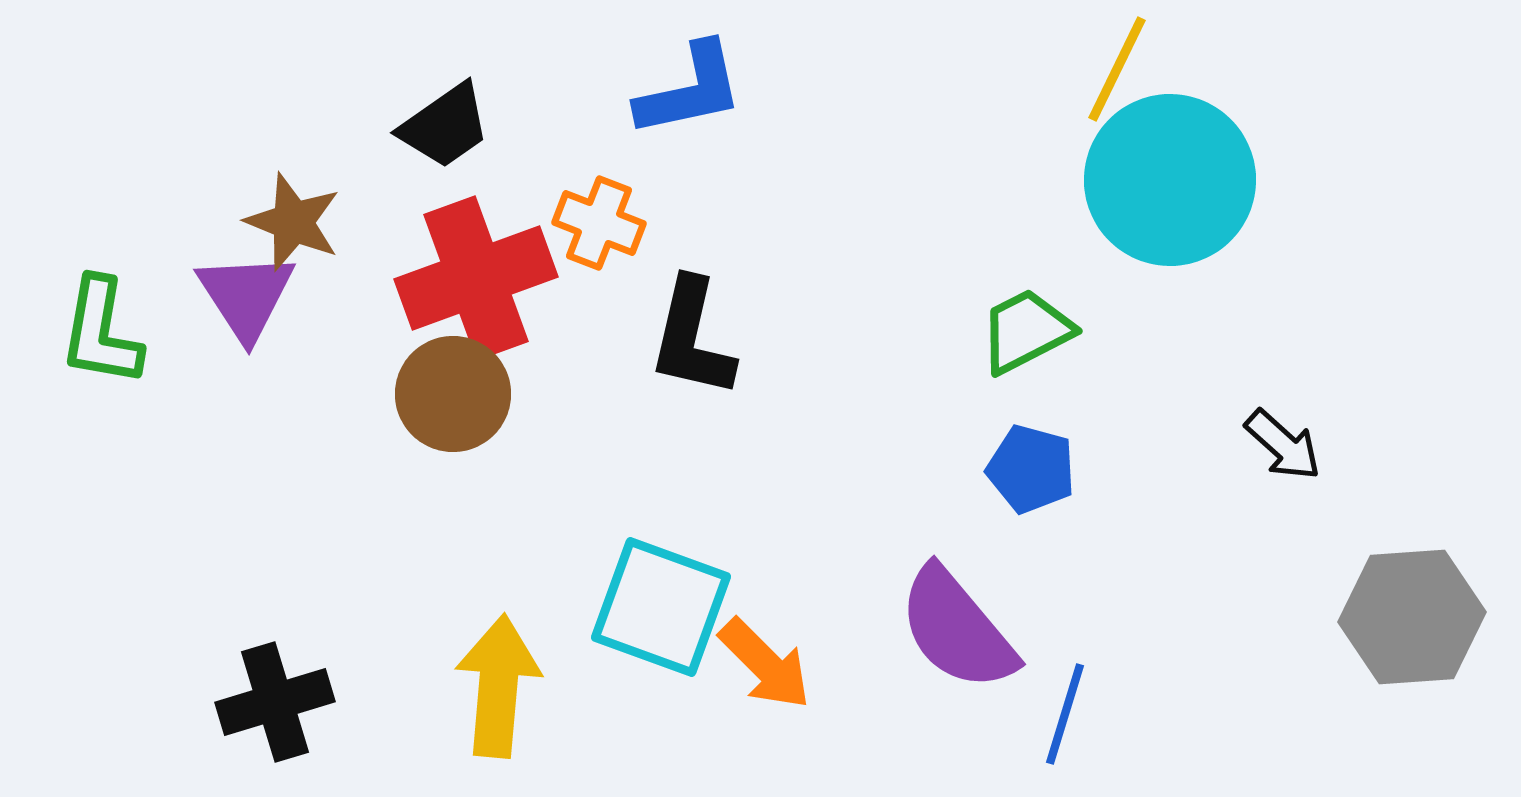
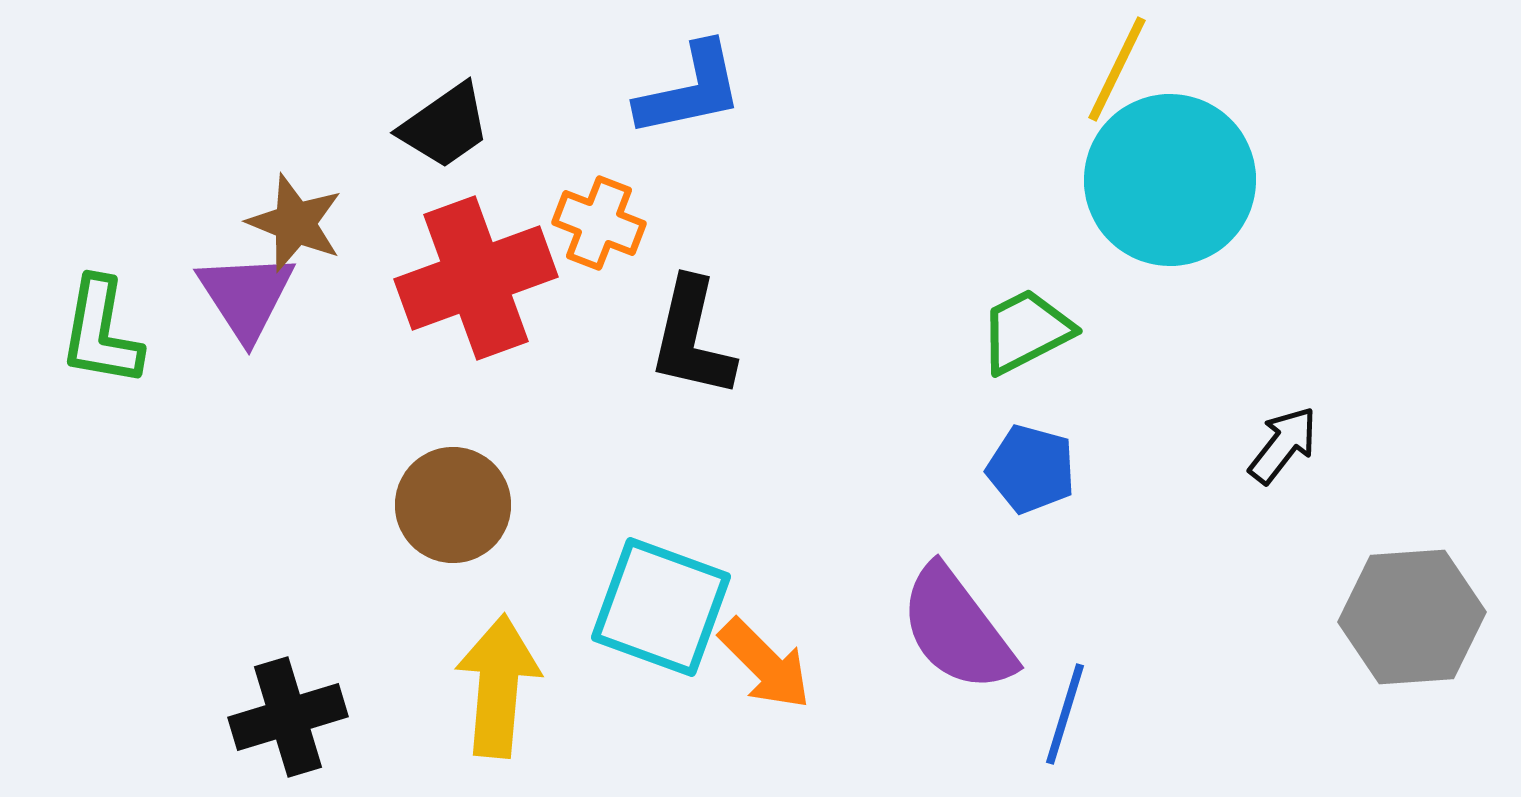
brown star: moved 2 px right, 1 px down
brown circle: moved 111 px down
black arrow: rotated 94 degrees counterclockwise
purple semicircle: rotated 3 degrees clockwise
black cross: moved 13 px right, 15 px down
